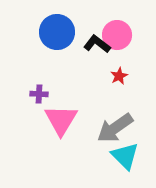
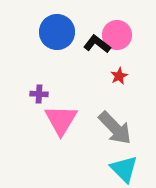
gray arrow: rotated 99 degrees counterclockwise
cyan triangle: moved 1 px left, 13 px down
